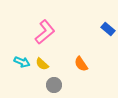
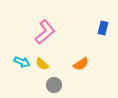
blue rectangle: moved 5 px left, 1 px up; rotated 64 degrees clockwise
orange semicircle: rotated 91 degrees counterclockwise
